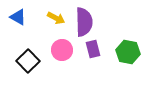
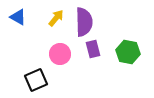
yellow arrow: rotated 78 degrees counterclockwise
pink circle: moved 2 px left, 4 px down
black square: moved 8 px right, 19 px down; rotated 20 degrees clockwise
